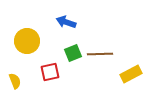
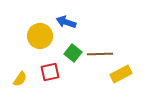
yellow circle: moved 13 px right, 5 px up
green square: rotated 30 degrees counterclockwise
yellow rectangle: moved 10 px left
yellow semicircle: moved 5 px right, 2 px up; rotated 56 degrees clockwise
